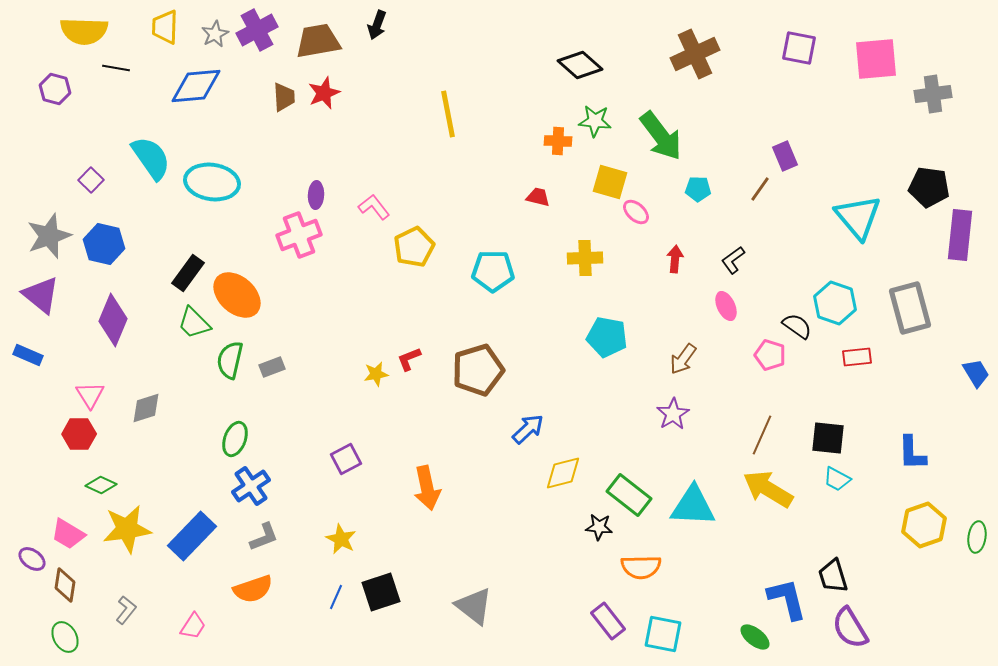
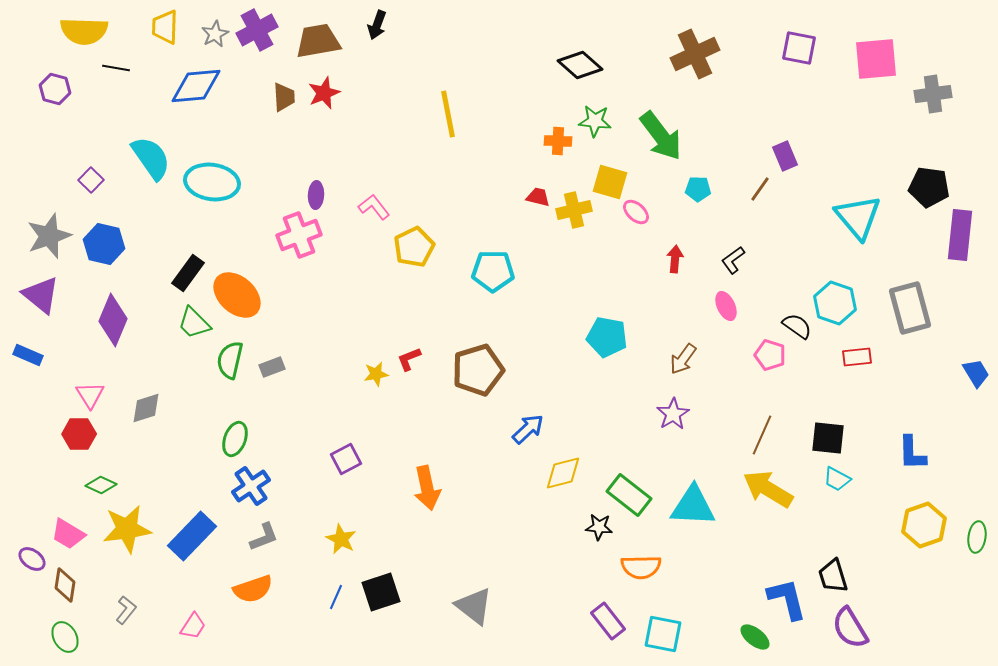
yellow cross at (585, 258): moved 11 px left, 48 px up; rotated 12 degrees counterclockwise
